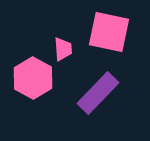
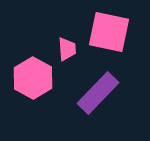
pink trapezoid: moved 4 px right
